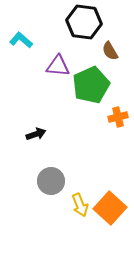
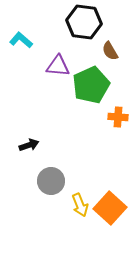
orange cross: rotated 18 degrees clockwise
black arrow: moved 7 px left, 11 px down
